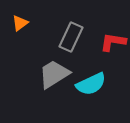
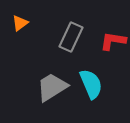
red L-shape: moved 1 px up
gray trapezoid: moved 2 px left, 13 px down
cyan semicircle: rotated 88 degrees counterclockwise
